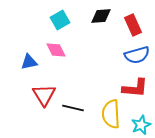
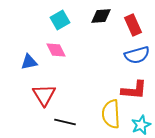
red L-shape: moved 1 px left, 2 px down
black line: moved 8 px left, 14 px down
